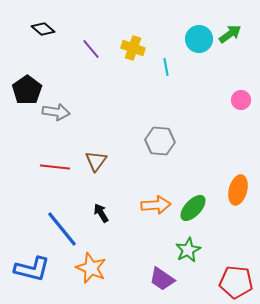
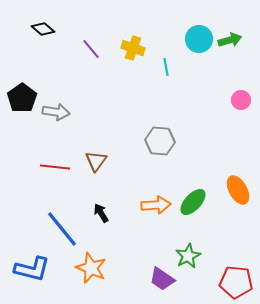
green arrow: moved 6 px down; rotated 20 degrees clockwise
black pentagon: moved 5 px left, 8 px down
orange ellipse: rotated 44 degrees counterclockwise
green ellipse: moved 6 px up
green star: moved 6 px down
